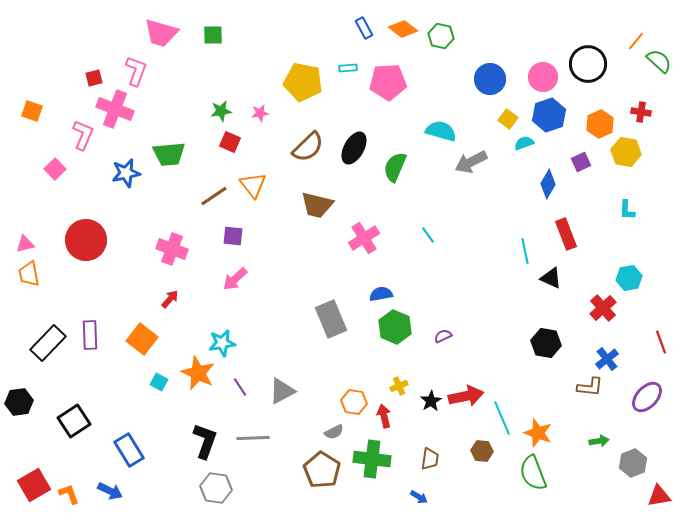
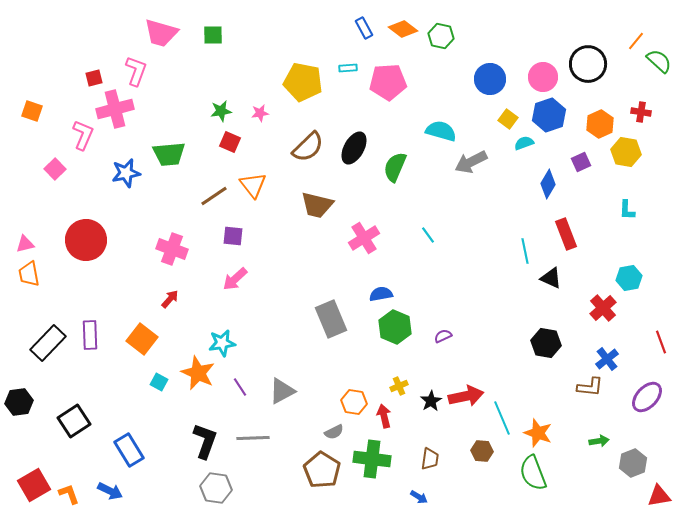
pink cross at (115, 109): rotated 36 degrees counterclockwise
